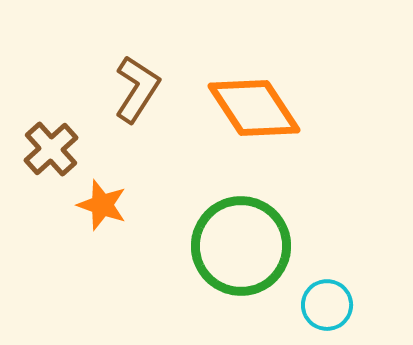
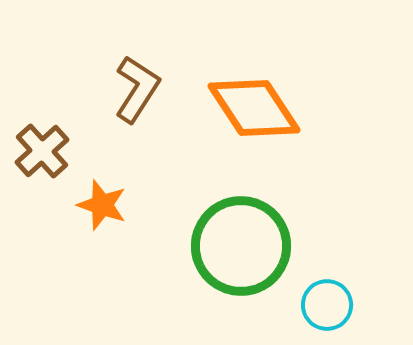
brown cross: moved 9 px left, 2 px down
